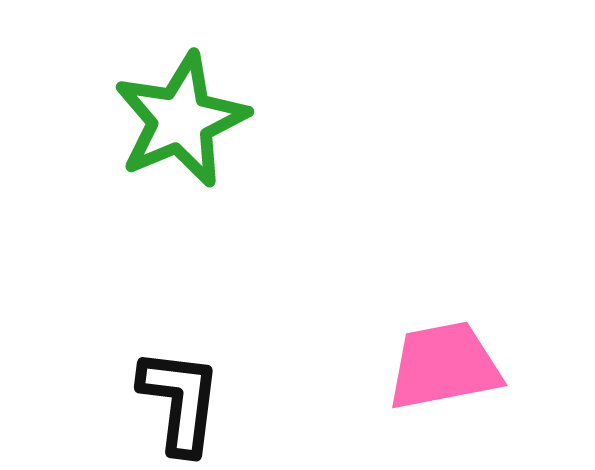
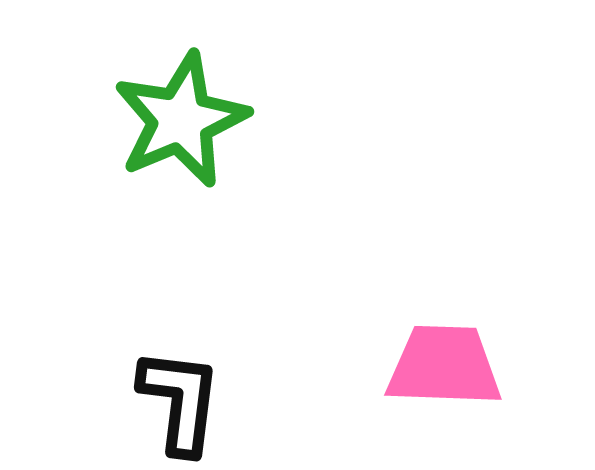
pink trapezoid: rotated 13 degrees clockwise
